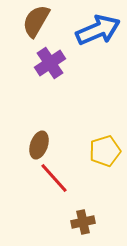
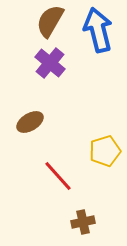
brown semicircle: moved 14 px right
blue arrow: rotated 81 degrees counterclockwise
purple cross: rotated 16 degrees counterclockwise
brown ellipse: moved 9 px left, 23 px up; rotated 40 degrees clockwise
red line: moved 4 px right, 2 px up
